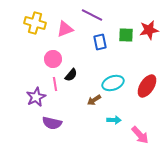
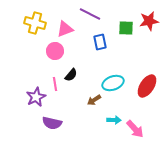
purple line: moved 2 px left, 1 px up
red star: moved 9 px up
green square: moved 7 px up
pink circle: moved 2 px right, 8 px up
pink arrow: moved 5 px left, 6 px up
